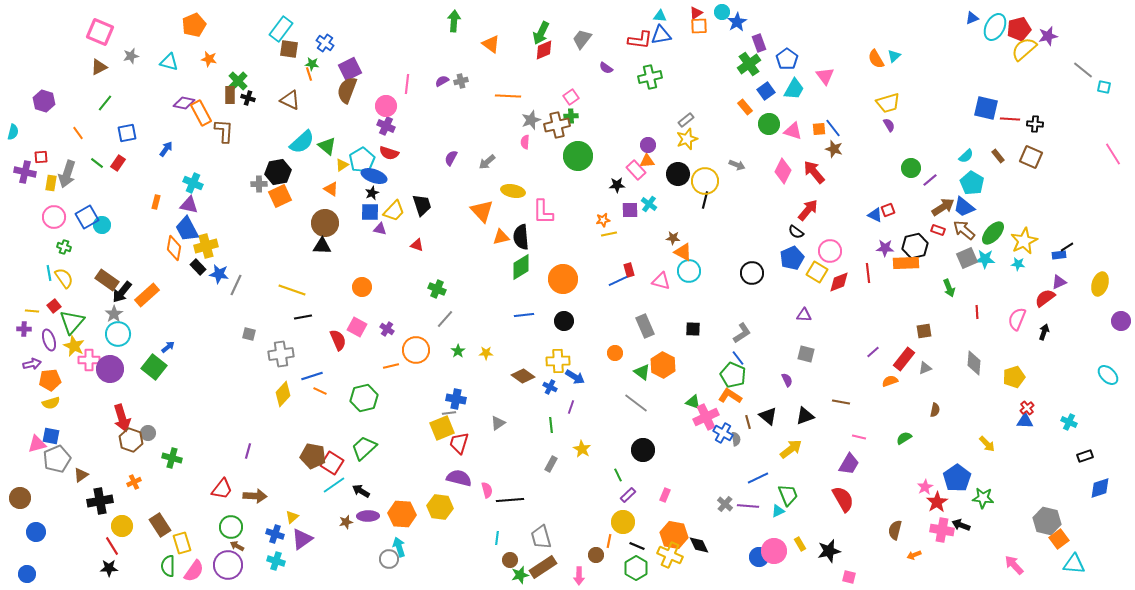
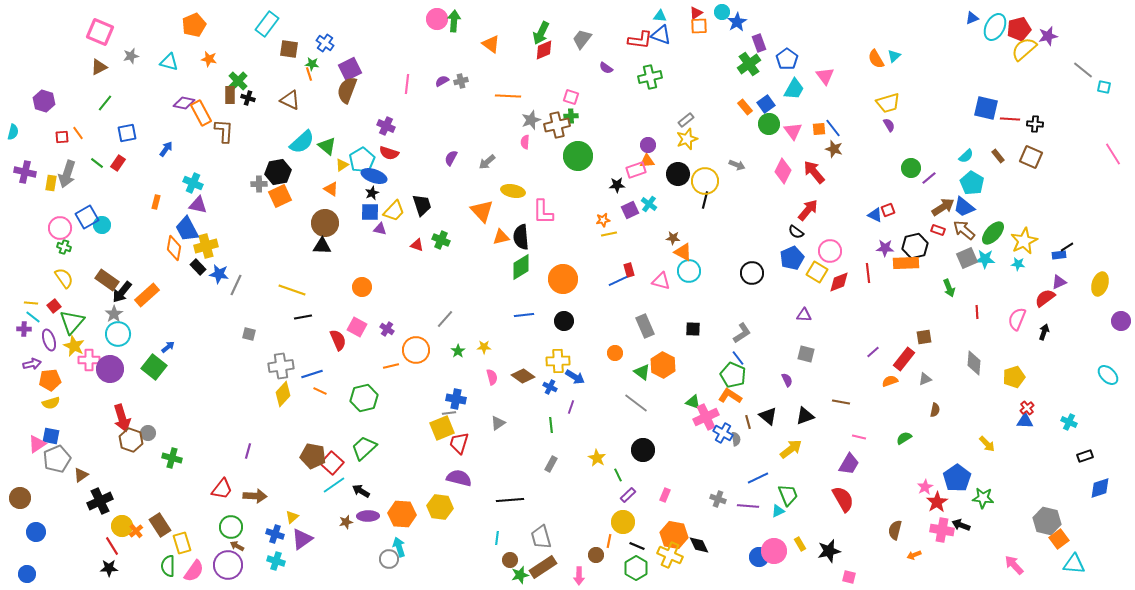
cyan rectangle at (281, 29): moved 14 px left, 5 px up
blue triangle at (661, 35): rotated 30 degrees clockwise
blue square at (766, 91): moved 13 px down
pink square at (571, 97): rotated 35 degrees counterclockwise
pink circle at (386, 106): moved 51 px right, 87 px up
pink triangle at (793, 131): rotated 36 degrees clockwise
red square at (41, 157): moved 21 px right, 20 px up
pink rectangle at (636, 170): rotated 66 degrees counterclockwise
purple line at (930, 180): moved 1 px left, 2 px up
purple triangle at (189, 205): moved 9 px right
purple square at (630, 210): rotated 24 degrees counterclockwise
pink circle at (54, 217): moved 6 px right, 11 px down
cyan line at (49, 273): moved 16 px left, 44 px down; rotated 42 degrees counterclockwise
green cross at (437, 289): moved 4 px right, 49 px up
yellow line at (32, 311): moved 1 px left, 8 px up
brown square at (924, 331): moved 6 px down
yellow star at (486, 353): moved 2 px left, 6 px up
gray cross at (281, 354): moved 12 px down
gray triangle at (925, 368): moved 11 px down
blue line at (312, 376): moved 2 px up
pink triangle at (37, 444): rotated 18 degrees counterclockwise
yellow star at (582, 449): moved 15 px right, 9 px down
red square at (332, 463): rotated 10 degrees clockwise
orange cross at (134, 482): moved 2 px right, 49 px down; rotated 16 degrees counterclockwise
pink semicircle at (487, 490): moved 5 px right, 113 px up
black cross at (100, 501): rotated 15 degrees counterclockwise
gray cross at (725, 504): moved 7 px left, 5 px up; rotated 21 degrees counterclockwise
